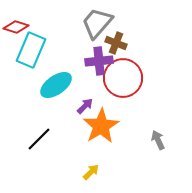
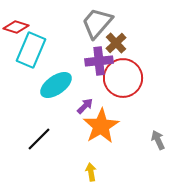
brown cross: rotated 25 degrees clockwise
yellow arrow: rotated 54 degrees counterclockwise
